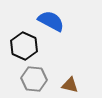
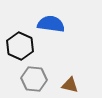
blue semicircle: moved 3 px down; rotated 20 degrees counterclockwise
black hexagon: moved 4 px left
